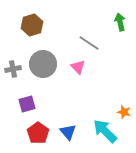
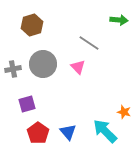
green arrow: moved 1 px left, 2 px up; rotated 108 degrees clockwise
